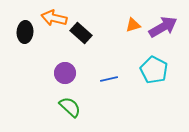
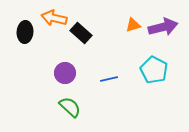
purple arrow: rotated 16 degrees clockwise
